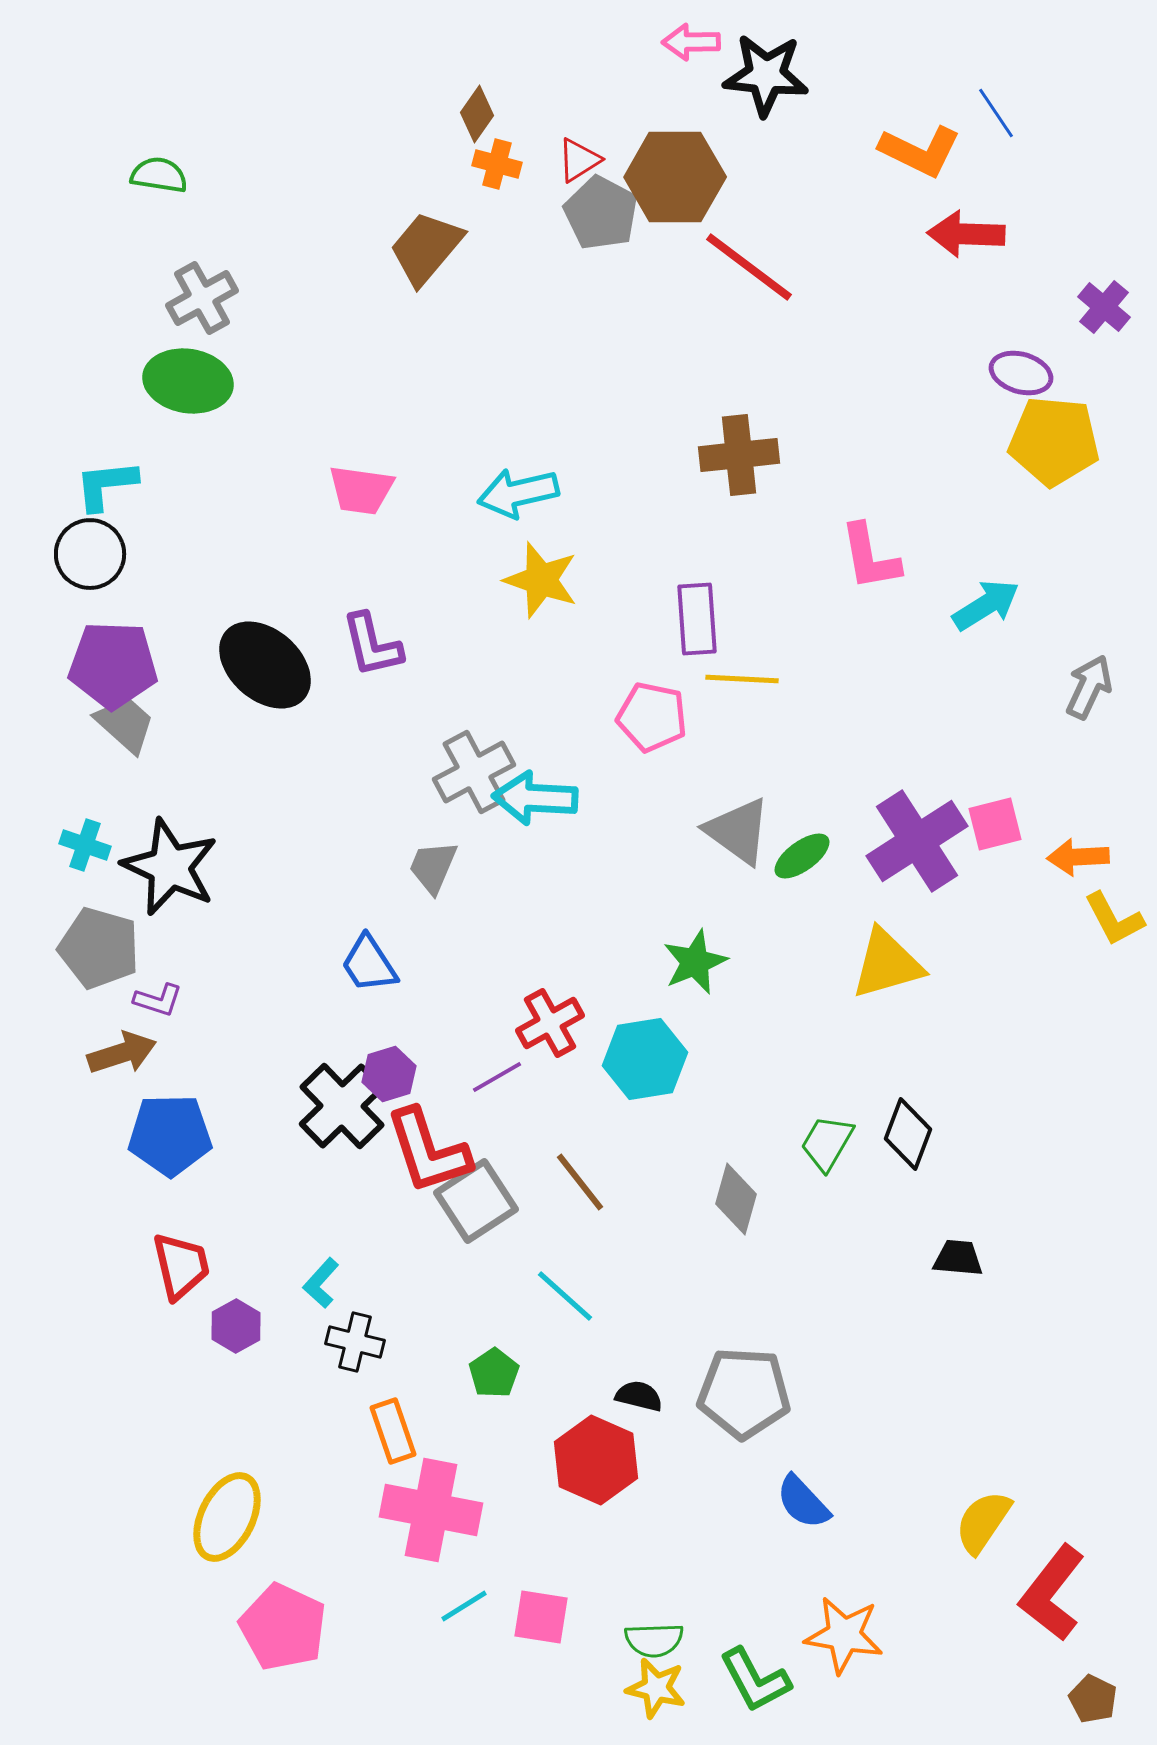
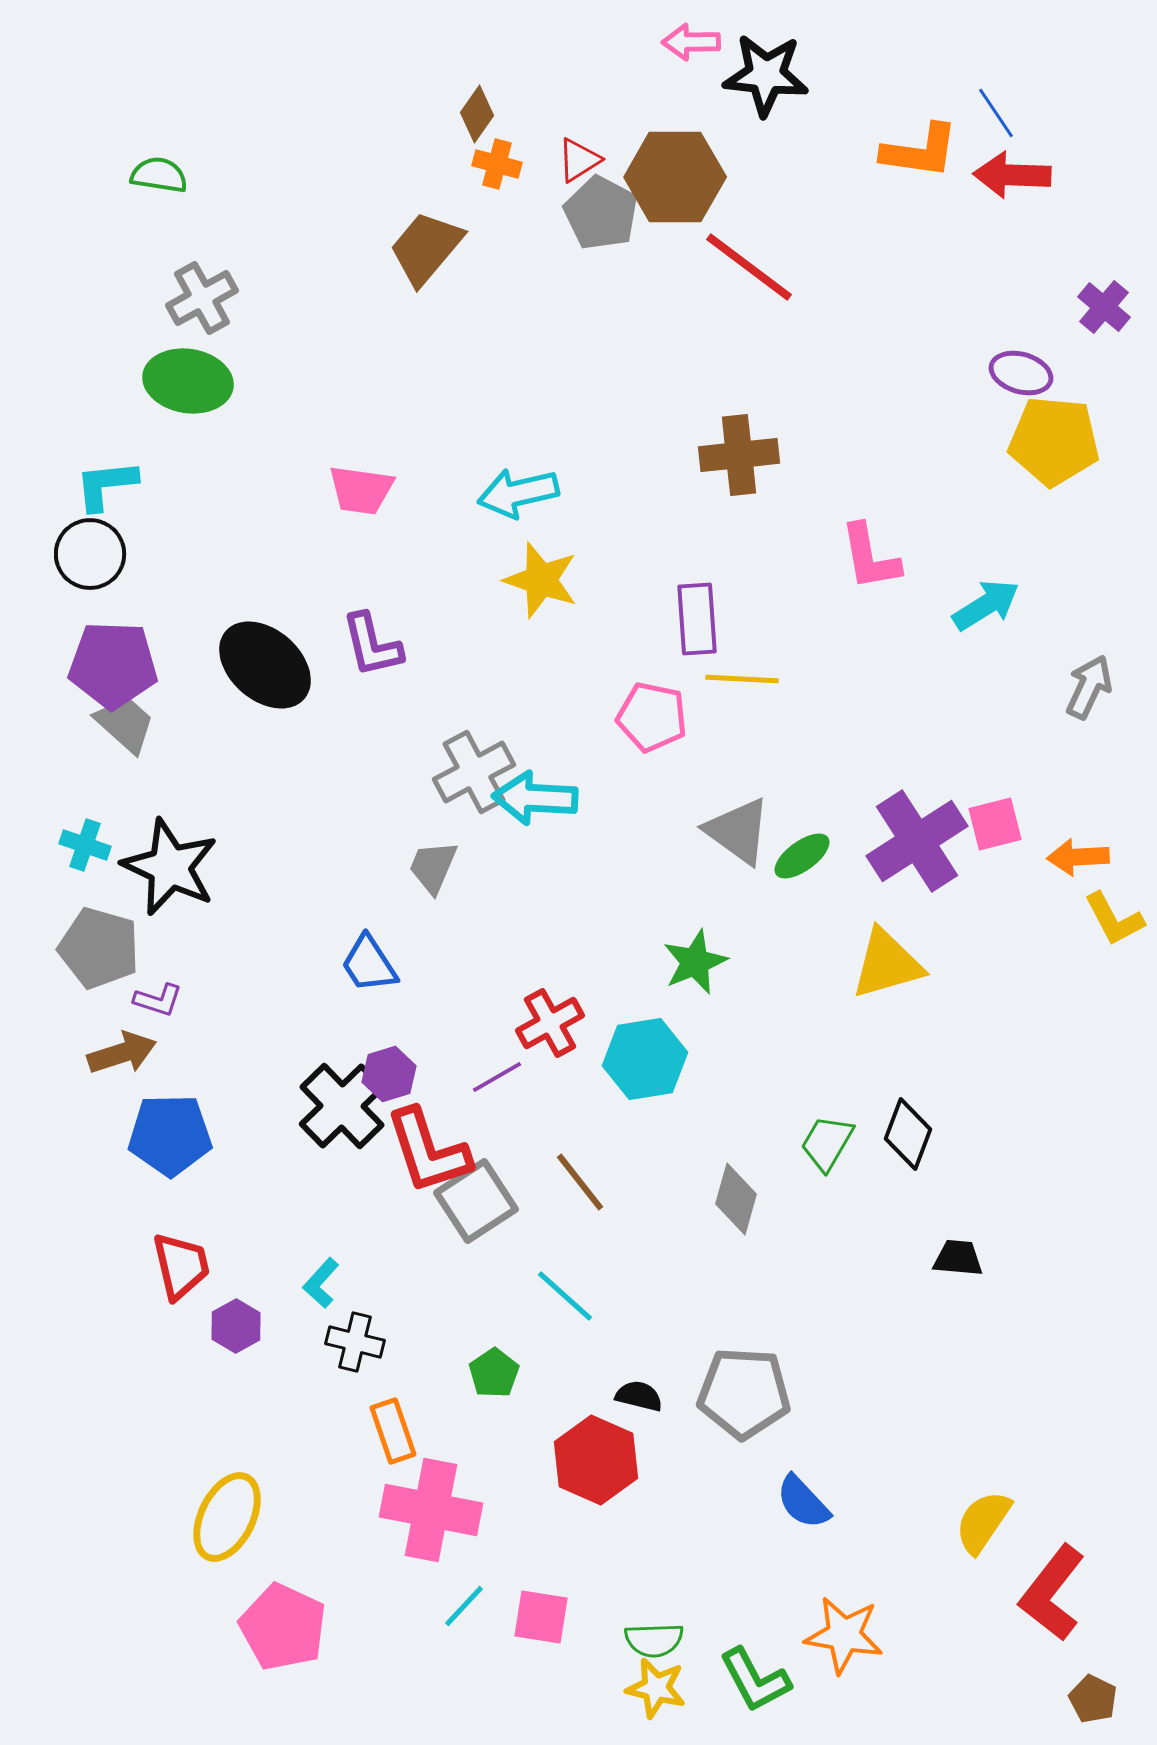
orange L-shape at (920, 151): rotated 18 degrees counterclockwise
red arrow at (966, 234): moved 46 px right, 59 px up
cyan line at (464, 1606): rotated 15 degrees counterclockwise
